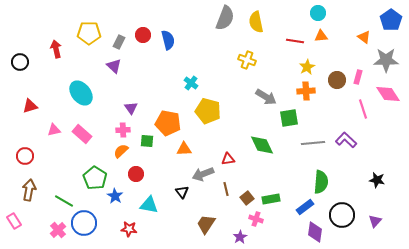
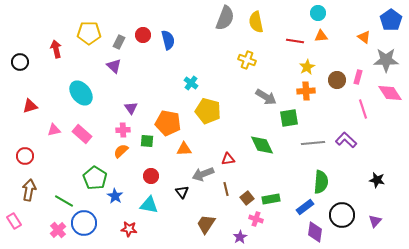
pink diamond at (388, 94): moved 2 px right, 1 px up
red circle at (136, 174): moved 15 px right, 2 px down
